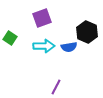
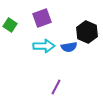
green square: moved 13 px up
